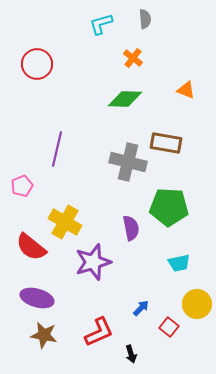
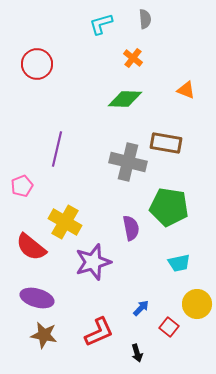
green pentagon: rotated 6 degrees clockwise
black arrow: moved 6 px right, 1 px up
